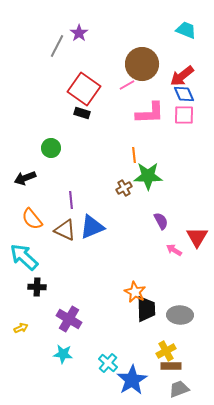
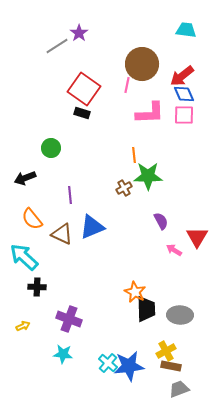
cyan trapezoid: rotated 15 degrees counterclockwise
gray line: rotated 30 degrees clockwise
pink line: rotated 49 degrees counterclockwise
purple line: moved 1 px left, 5 px up
brown triangle: moved 3 px left, 4 px down
purple cross: rotated 10 degrees counterclockwise
yellow arrow: moved 2 px right, 2 px up
brown rectangle: rotated 12 degrees clockwise
blue star: moved 3 px left, 14 px up; rotated 24 degrees clockwise
